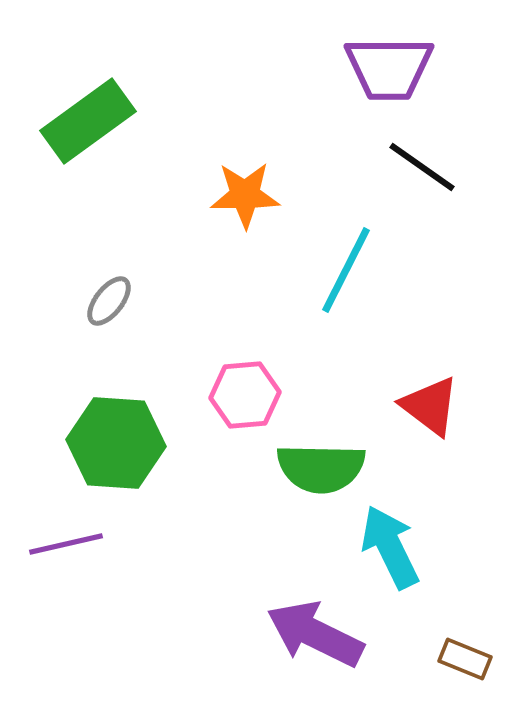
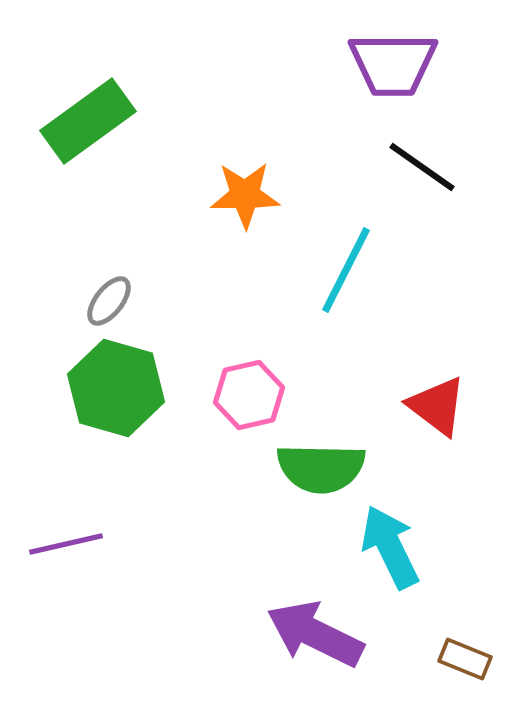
purple trapezoid: moved 4 px right, 4 px up
pink hexagon: moved 4 px right; rotated 8 degrees counterclockwise
red triangle: moved 7 px right
green hexagon: moved 55 px up; rotated 12 degrees clockwise
